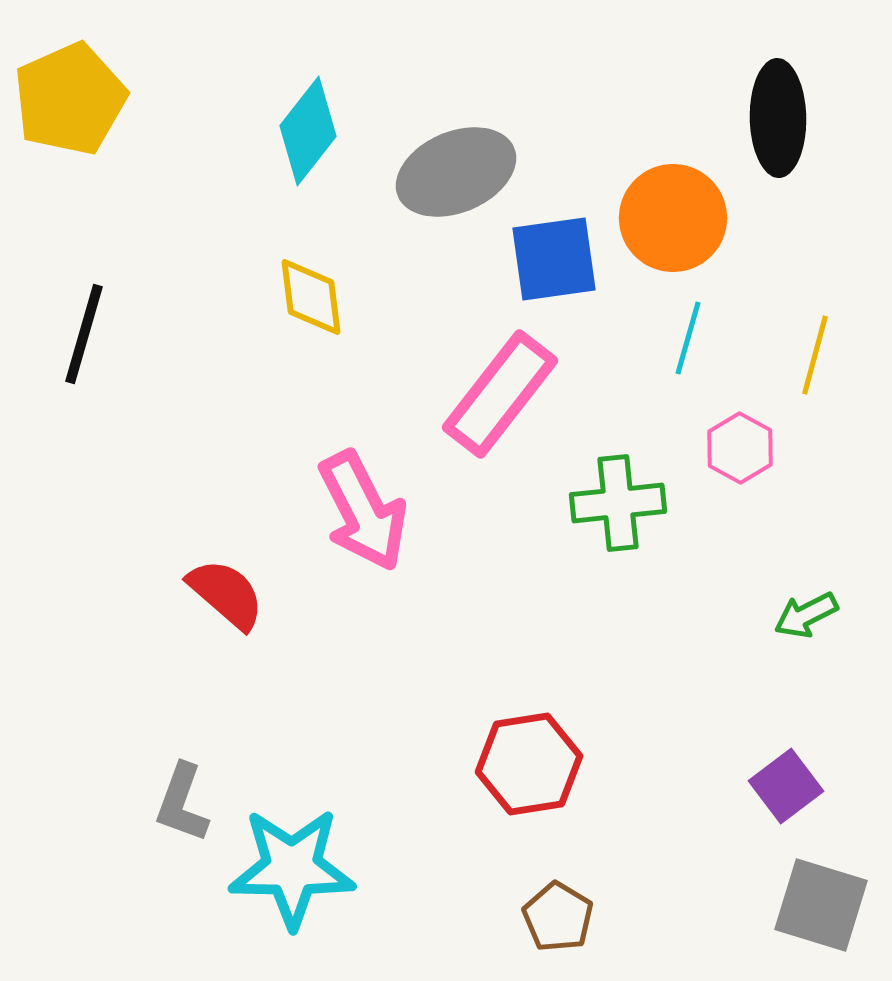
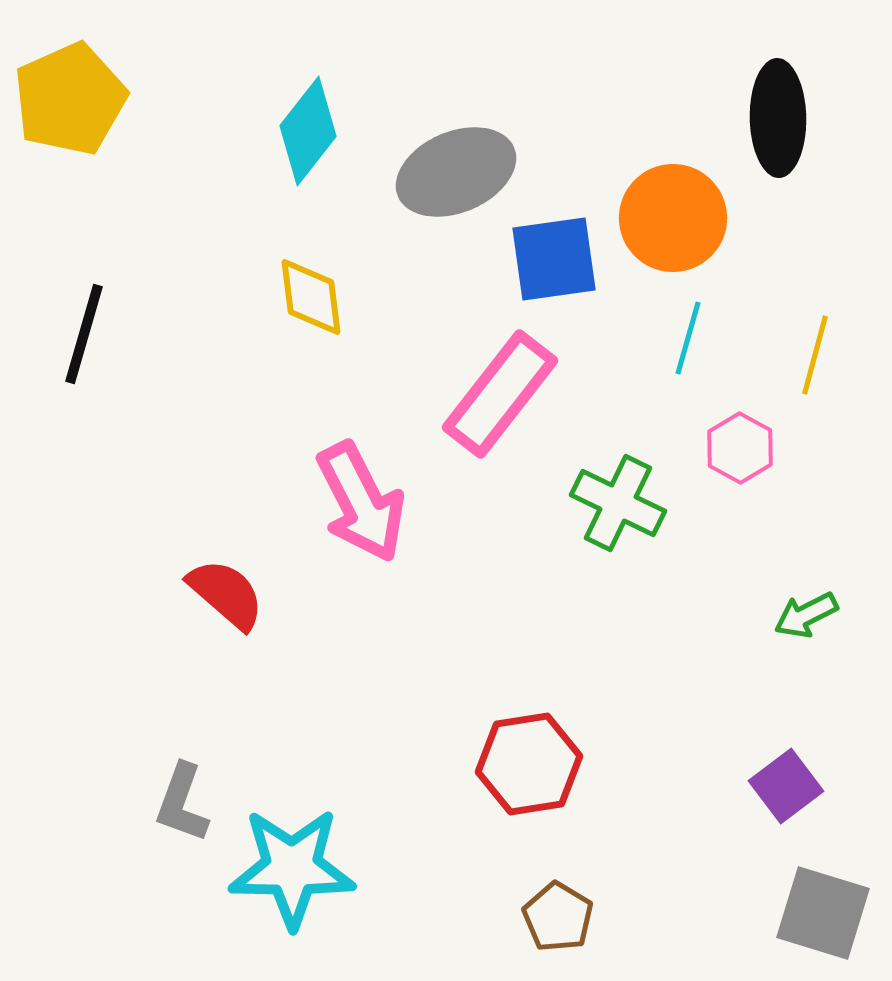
green cross: rotated 32 degrees clockwise
pink arrow: moved 2 px left, 9 px up
gray square: moved 2 px right, 8 px down
